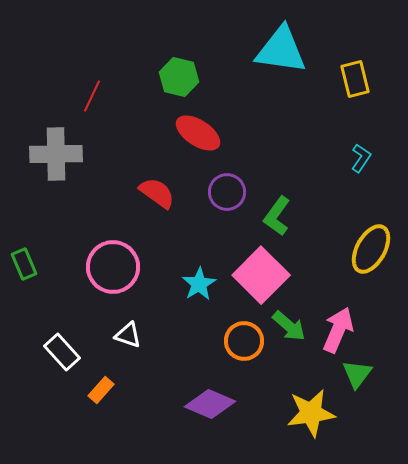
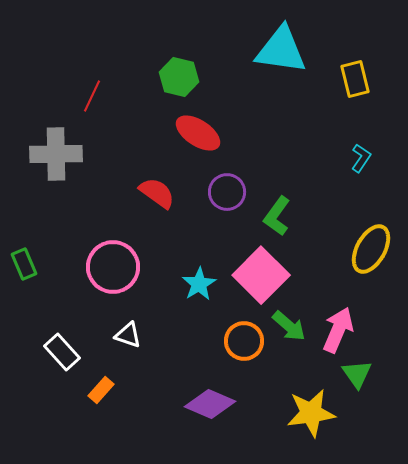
green triangle: rotated 12 degrees counterclockwise
